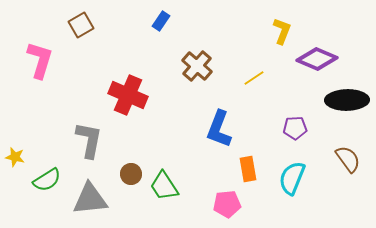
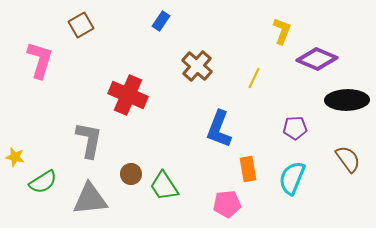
yellow line: rotated 30 degrees counterclockwise
green semicircle: moved 4 px left, 2 px down
